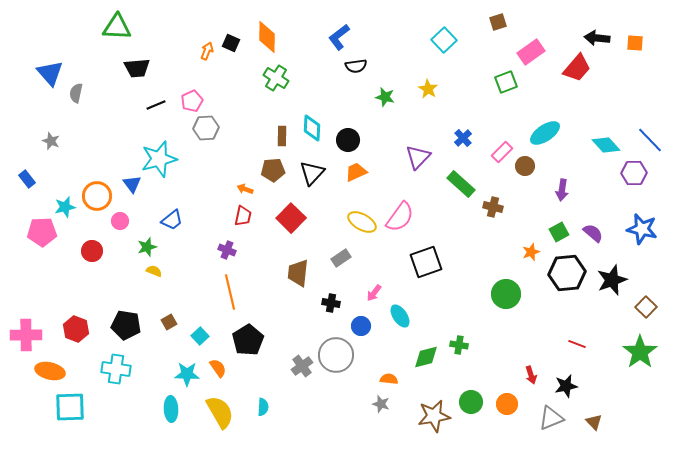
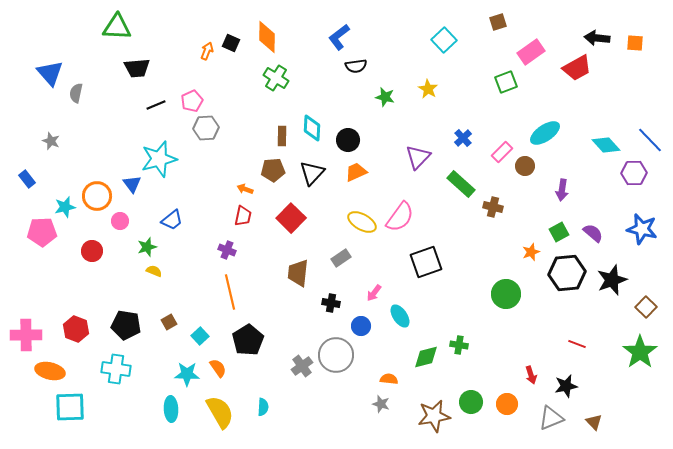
red trapezoid at (577, 68): rotated 20 degrees clockwise
